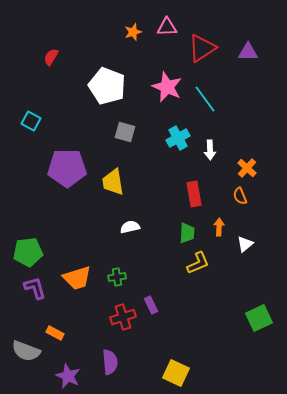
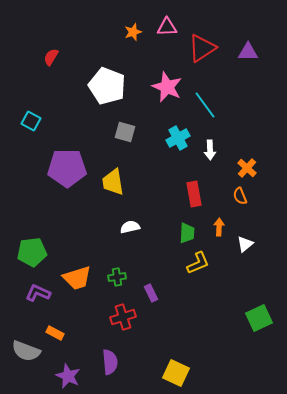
cyan line: moved 6 px down
green pentagon: moved 4 px right
purple L-shape: moved 3 px right, 5 px down; rotated 50 degrees counterclockwise
purple rectangle: moved 12 px up
